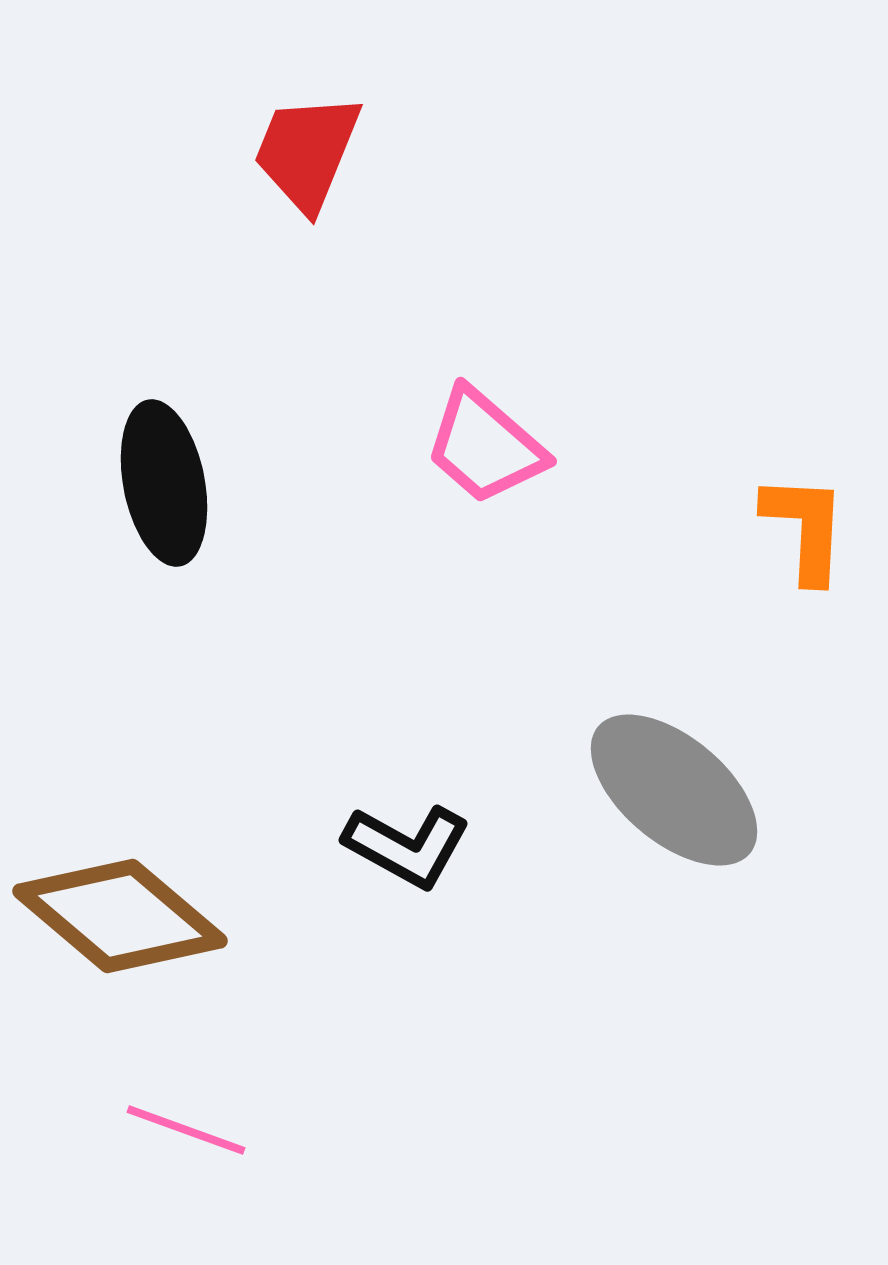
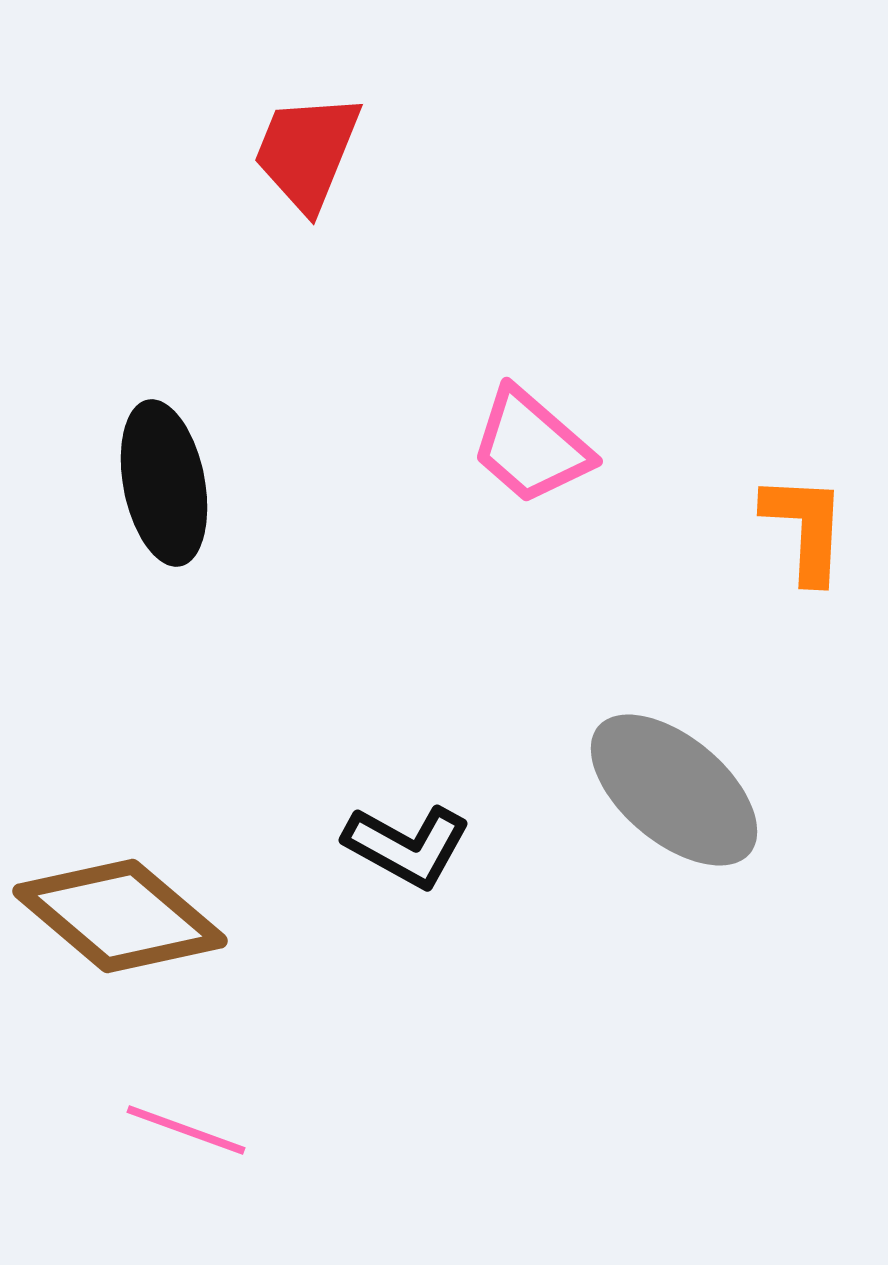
pink trapezoid: moved 46 px right
